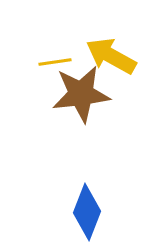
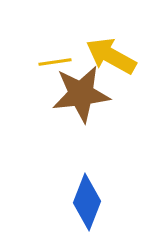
blue diamond: moved 10 px up
